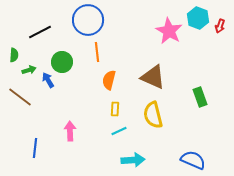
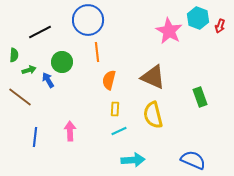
blue line: moved 11 px up
